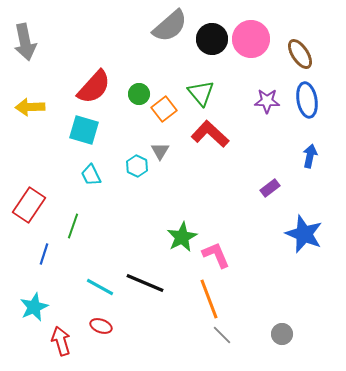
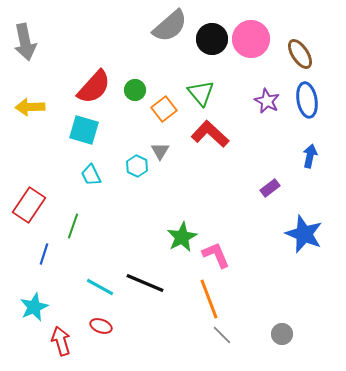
green circle: moved 4 px left, 4 px up
purple star: rotated 25 degrees clockwise
